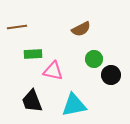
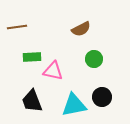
green rectangle: moved 1 px left, 3 px down
black circle: moved 9 px left, 22 px down
